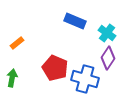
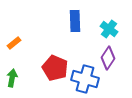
blue rectangle: rotated 65 degrees clockwise
cyan cross: moved 2 px right, 4 px up
orange rectangle: moved 3 px left
